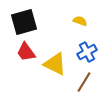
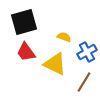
yellow semicircle: moved 16 px left, 16 px down
